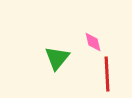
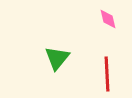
pink diamond: moved 15 px right, 23 px up
